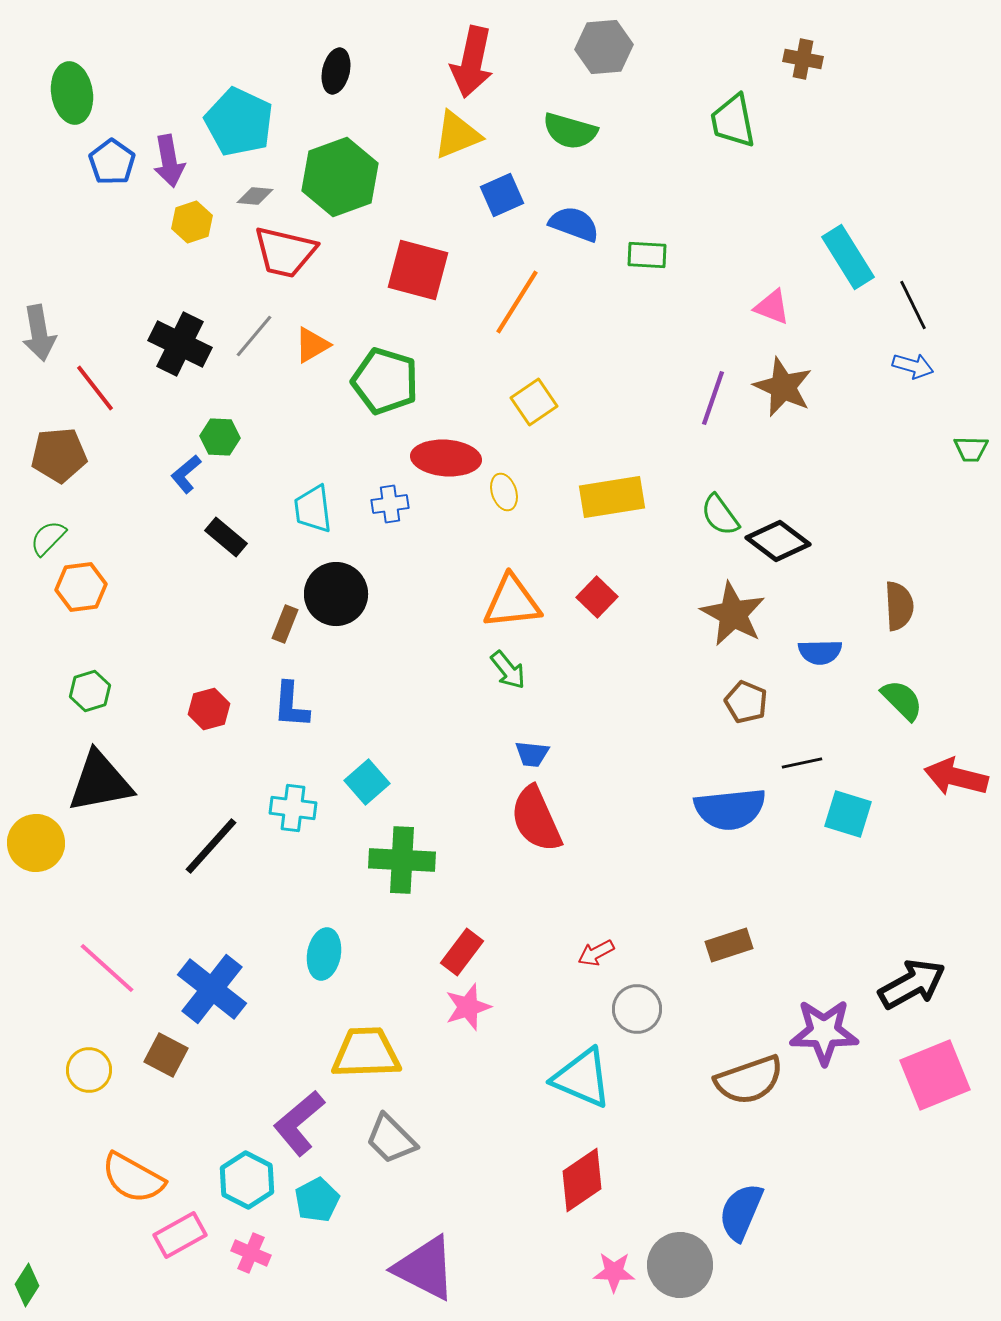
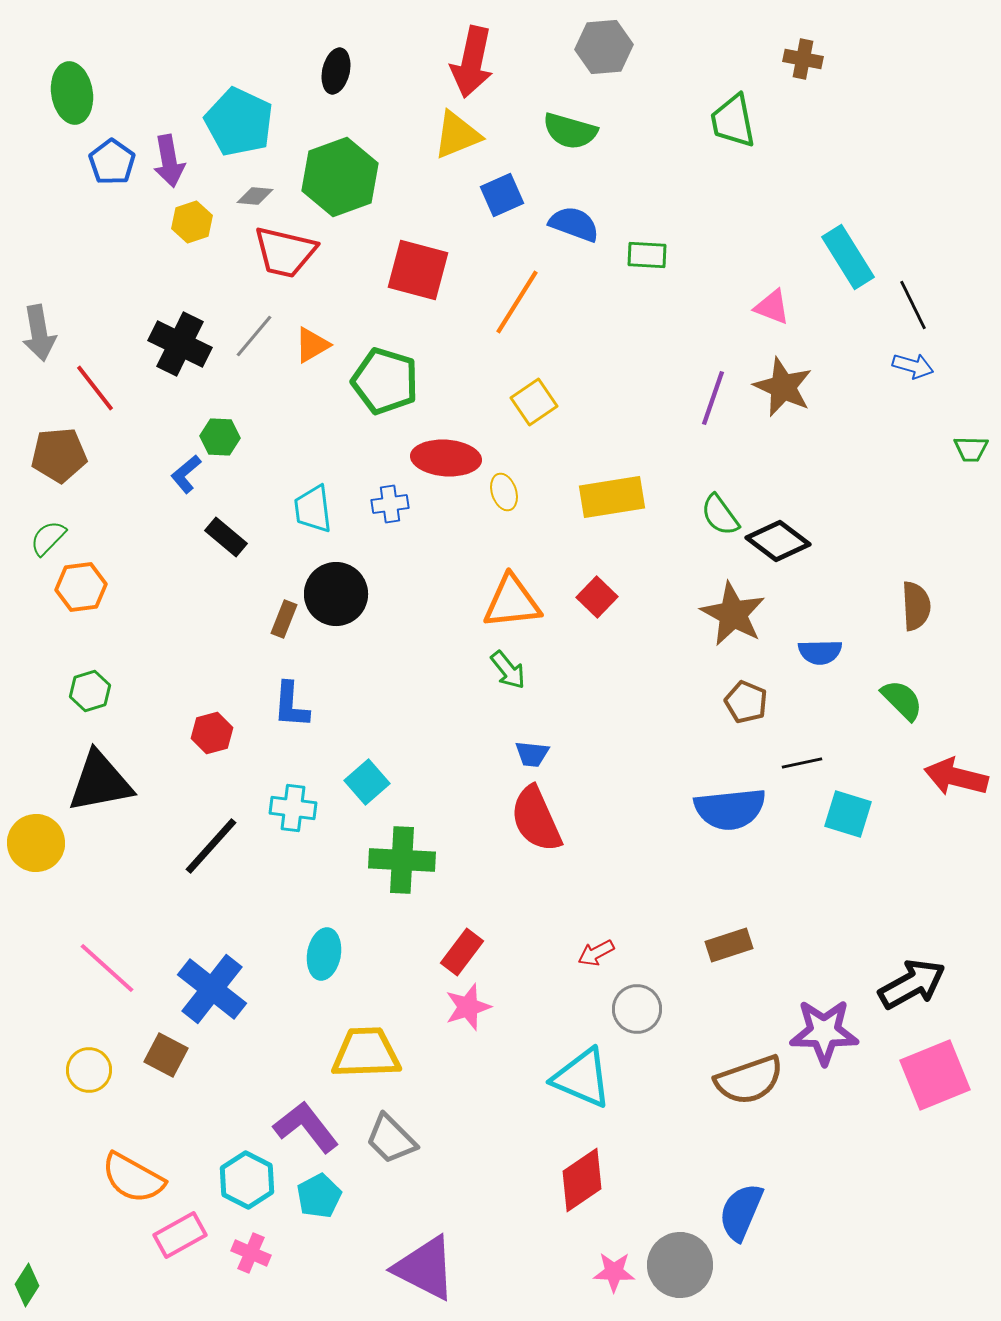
brown semicircle at (899, 606): moved 17 px right
brown rectangle at (285, 624): moved 1 px left, 5 px up
red hexagon at (209, 709): moved 3 px right, 24 px down
purple L-shape at (299, 1123): moved 7 px right, 4 px down; rotated 92 degrees clockwise
cyan pentagon at (317, 1200): moved 2 px right, 4 px up
